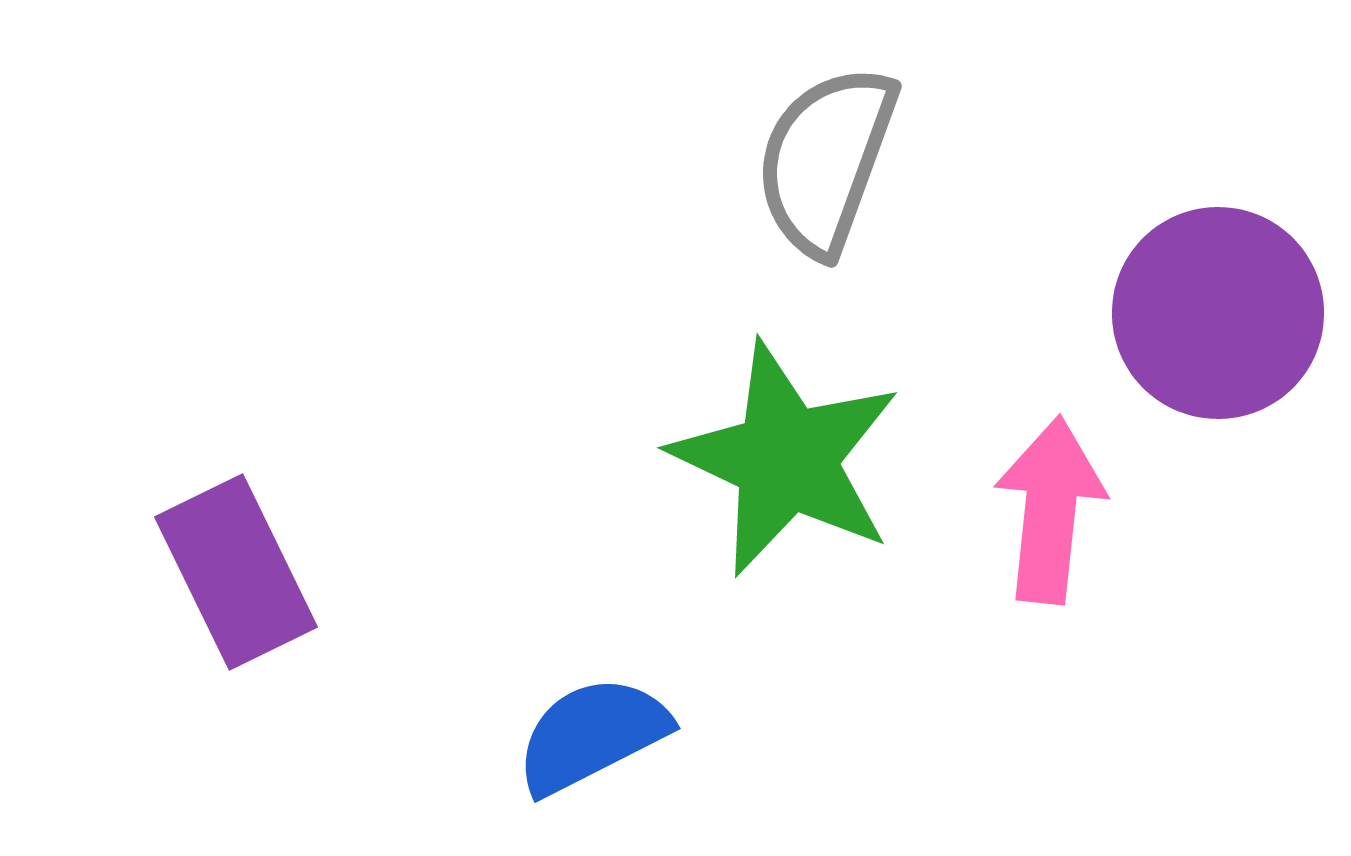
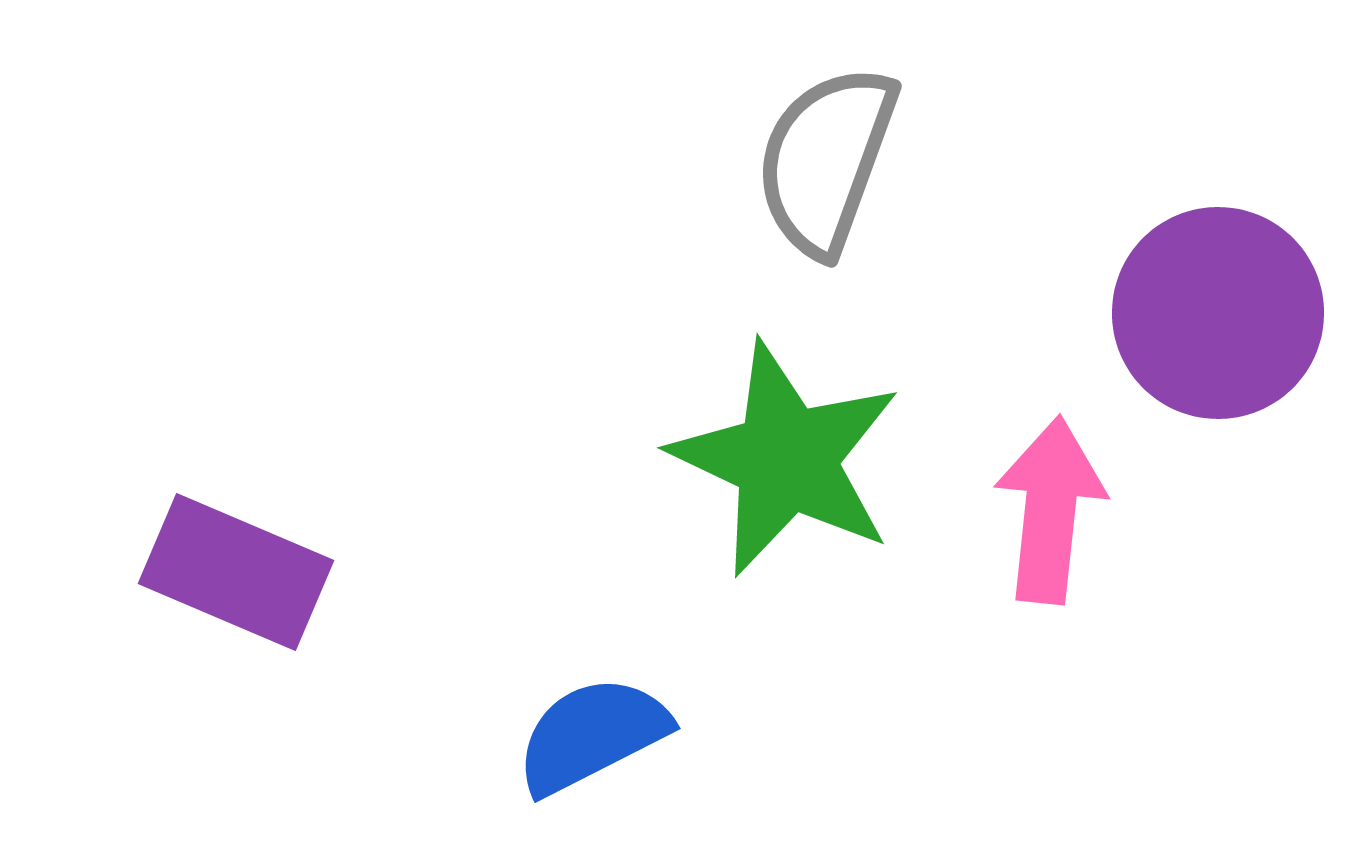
purple rectangle: rotated 41 degrees counterclockwise
